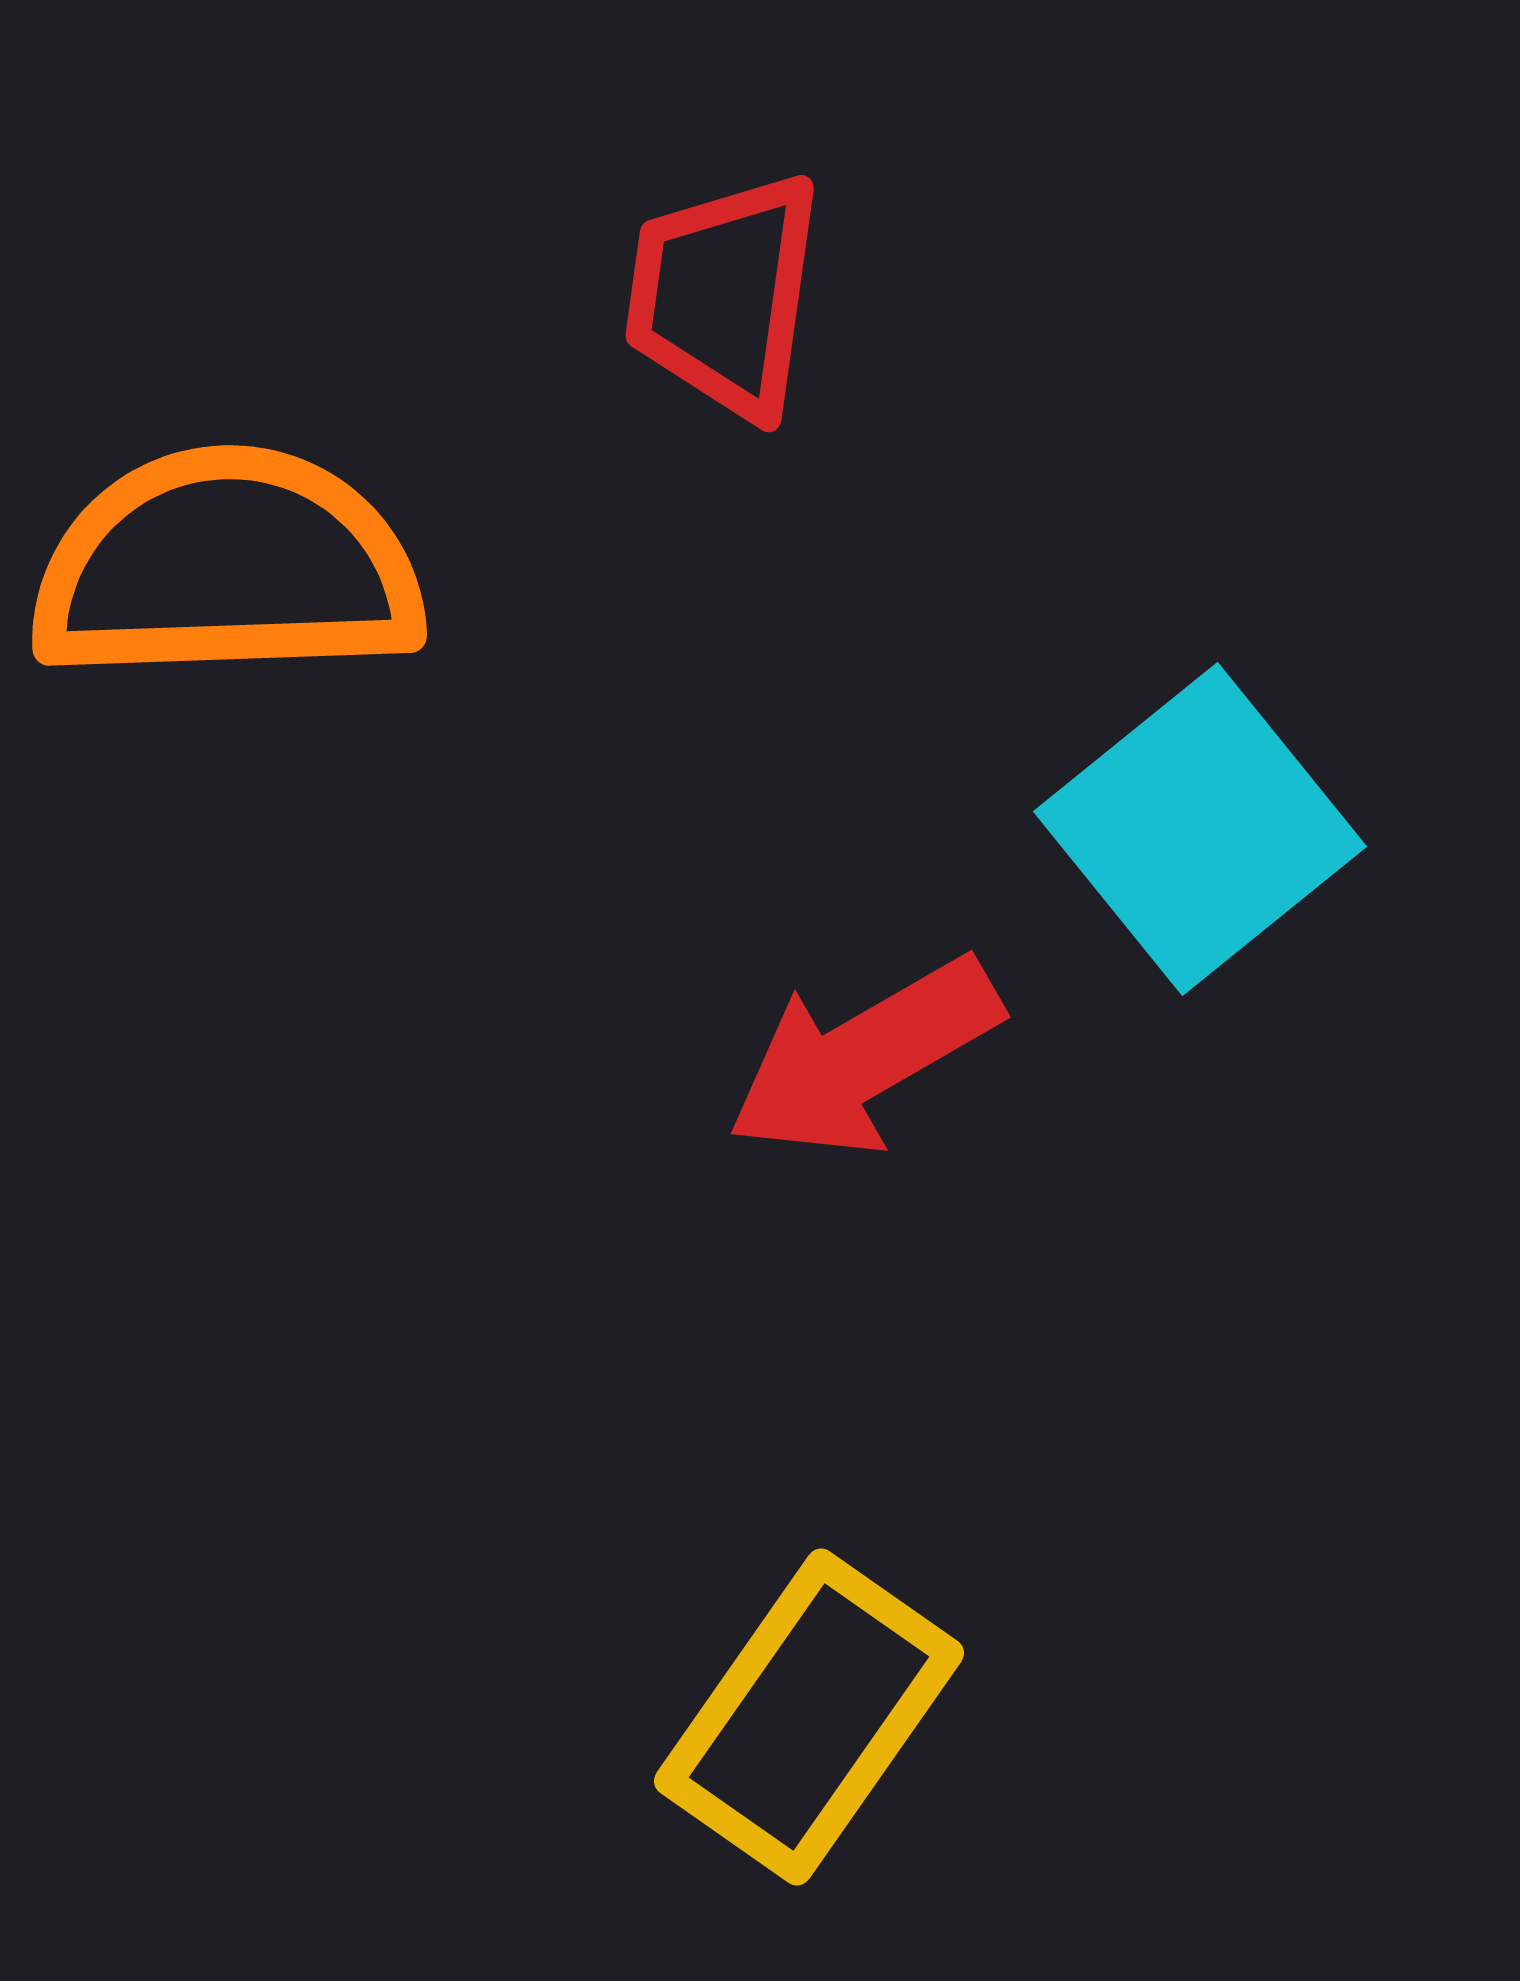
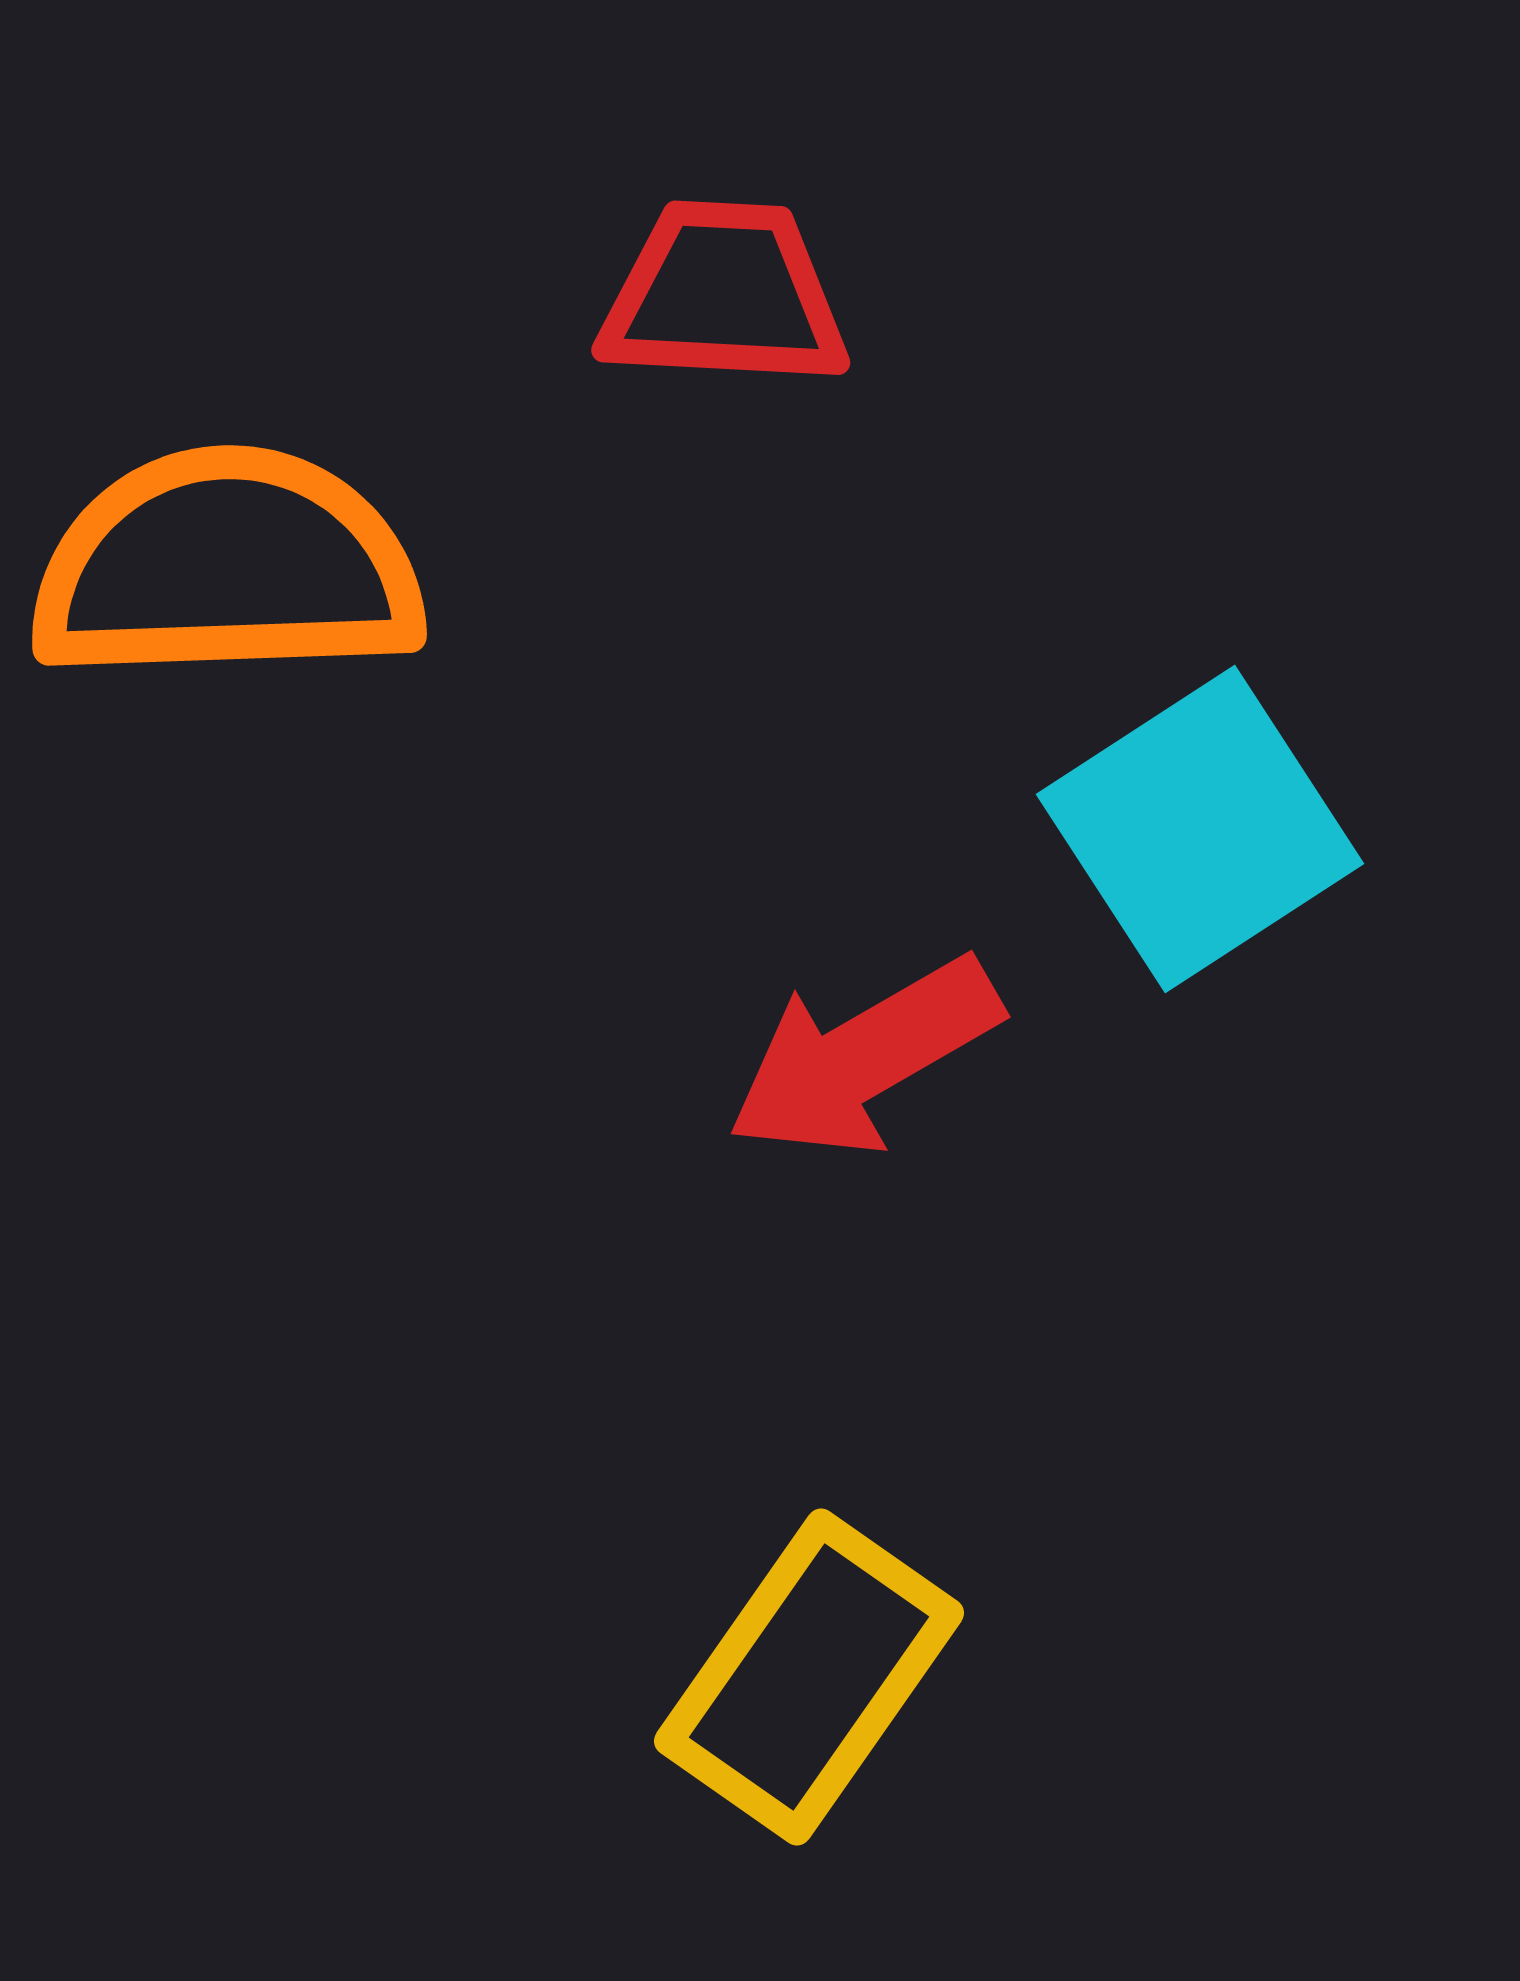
red trapezoid: rotated 85 degrees clockwise
cyan square: rotated 6 degrees clockwise
yellow rectangle: moved 40 px up
